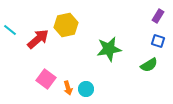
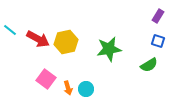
yellow hexagon: moved 17 px down
red arrow: rotated 70 degrees clockwise
